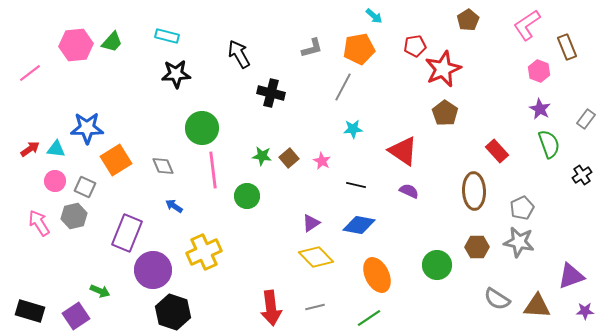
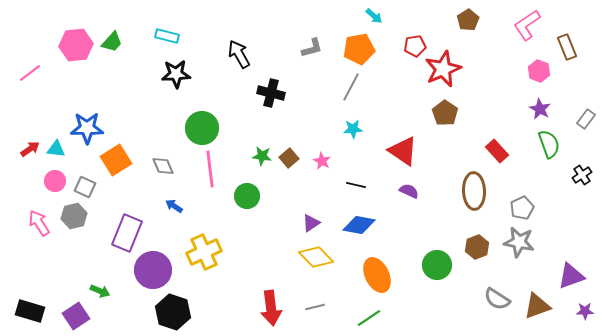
gray line at (343, 87): moved 8 px right
pink line at (213, 170): moved 3 px left, 1 px up
brown hexagon at (477, 247): rotated 20 degrees counterclockwise
brown triangle at (537, 306): rotated 24 degrees counterclockwise
